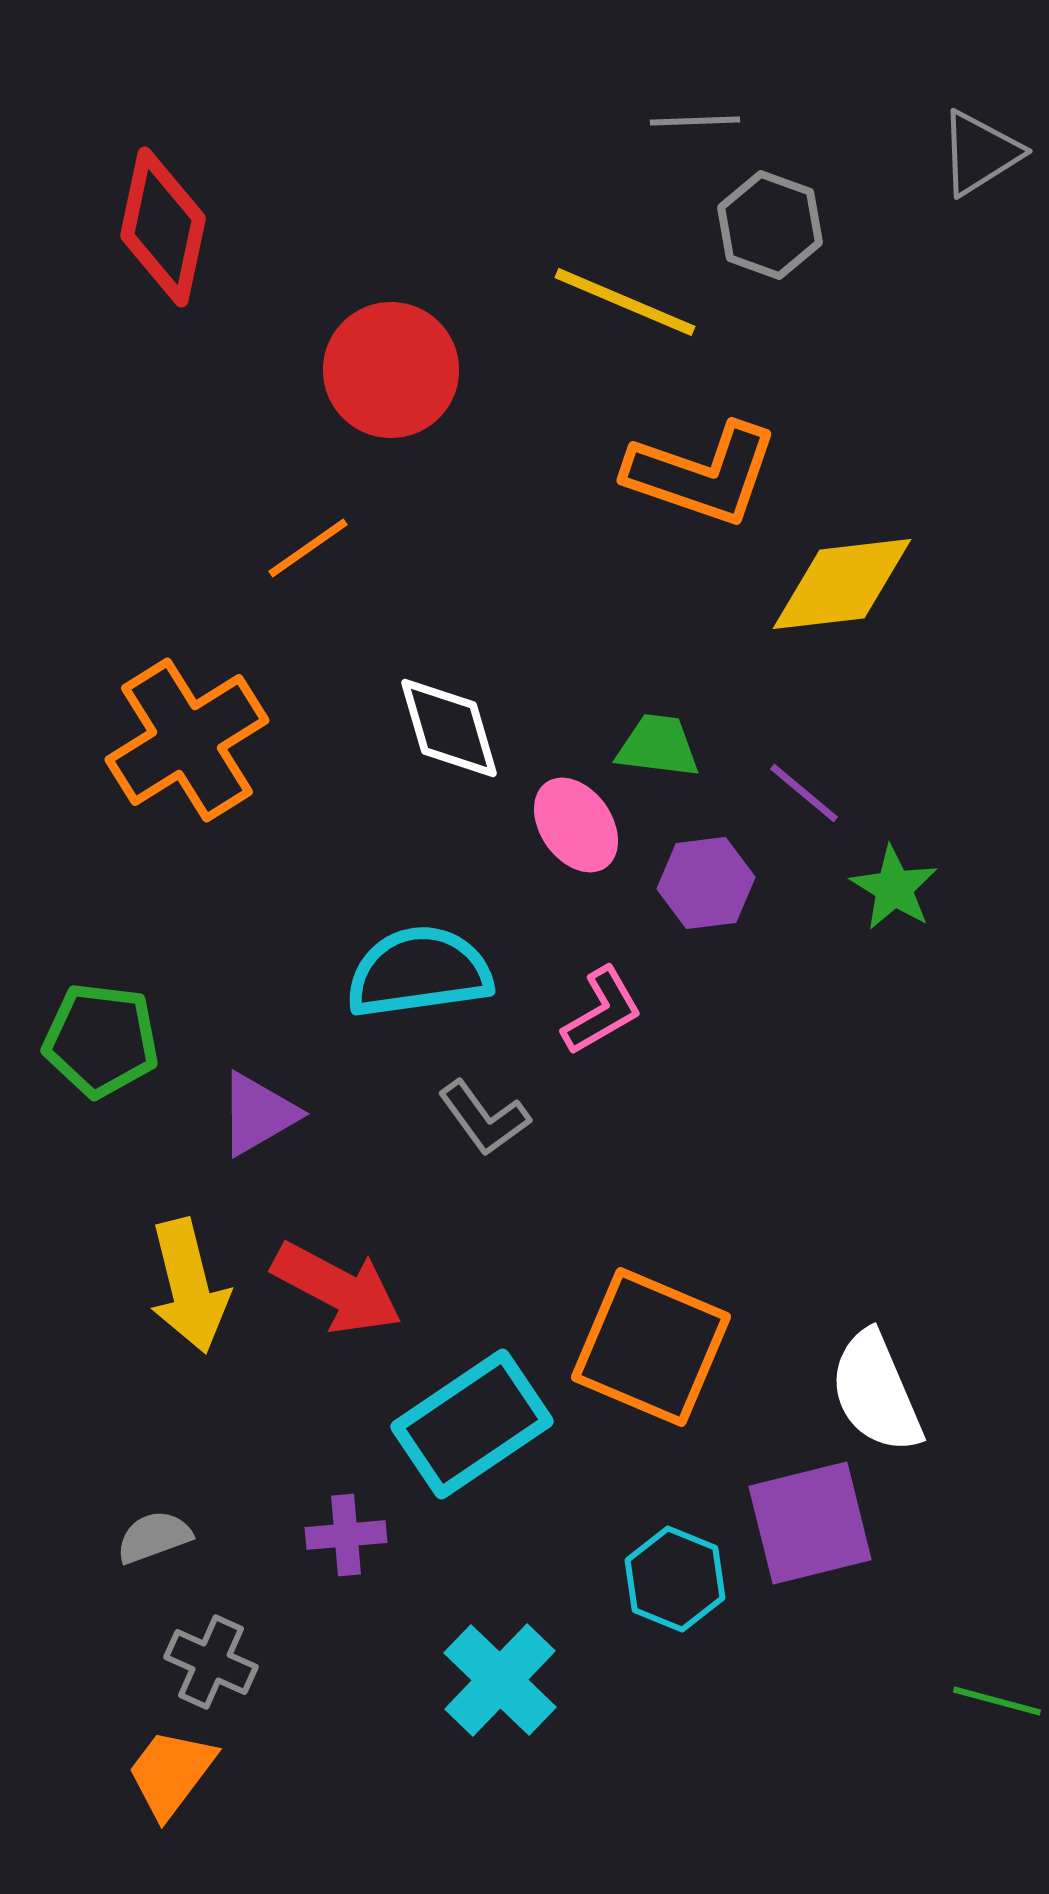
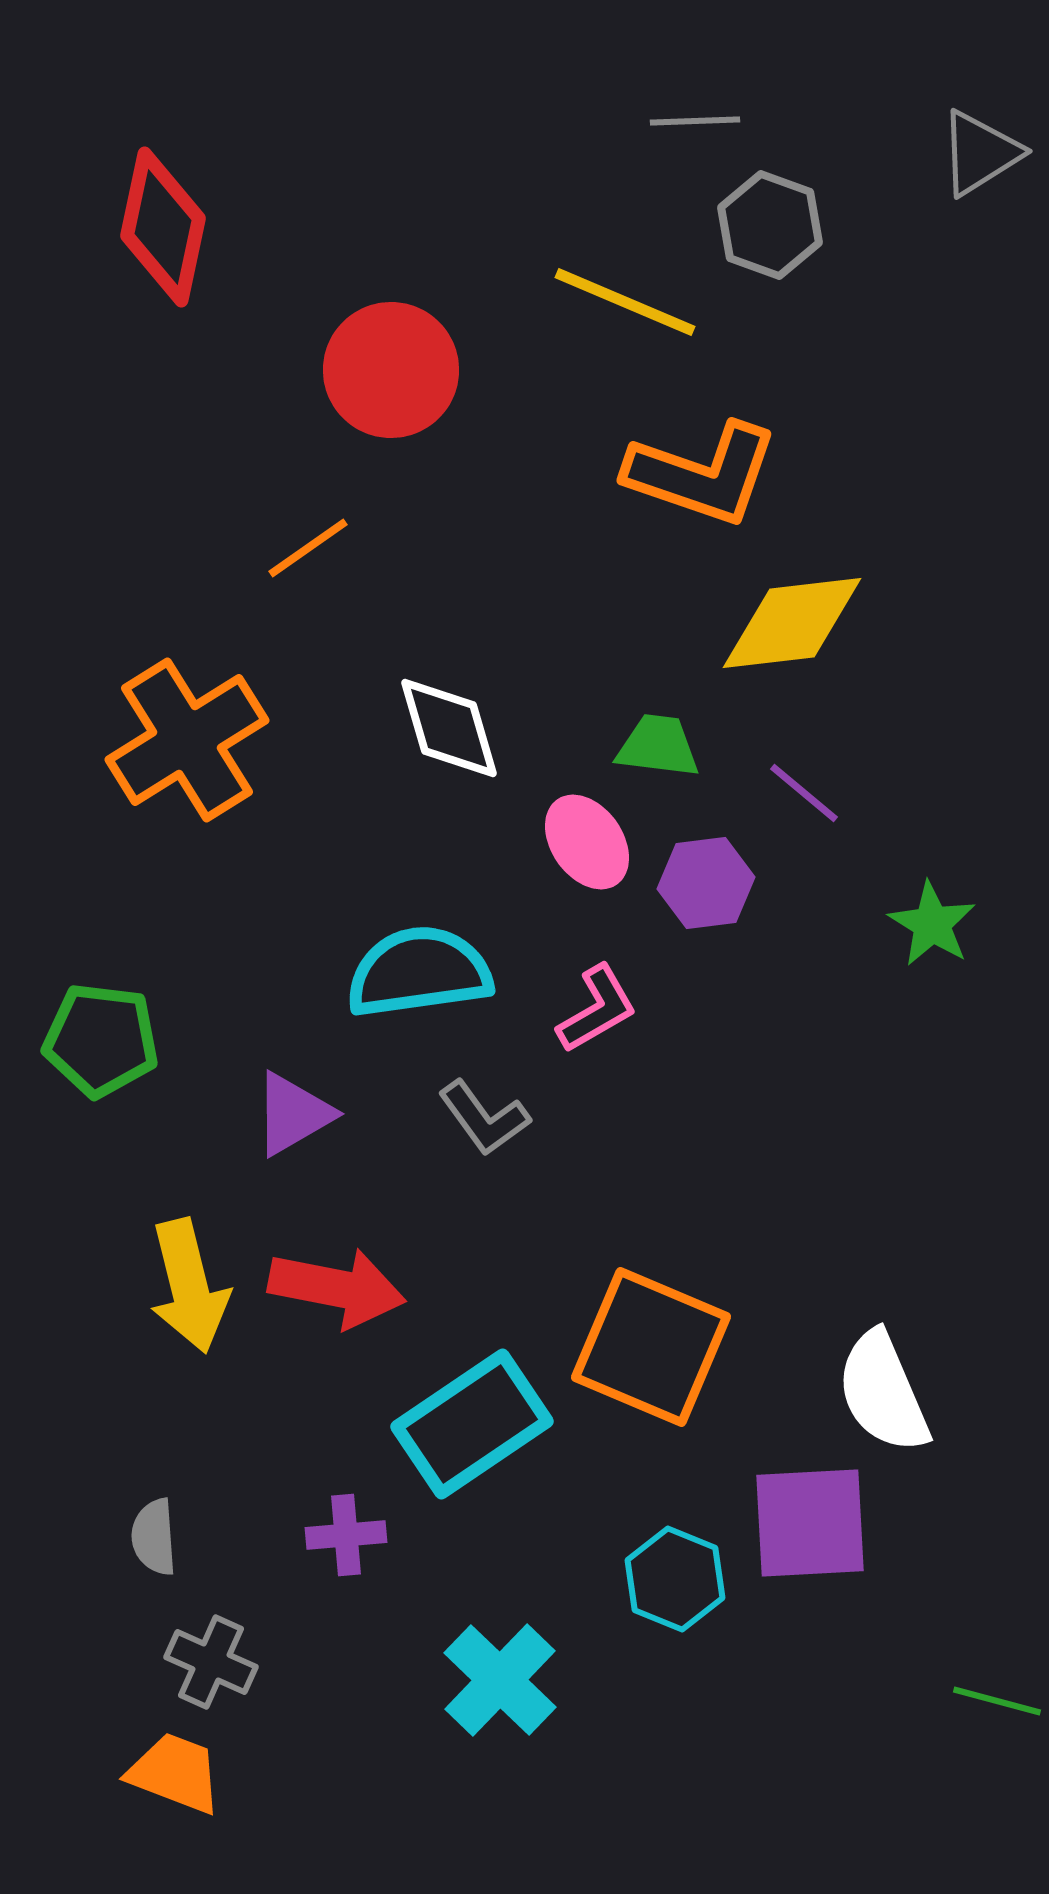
yellow diamond: moved 50 px left, 39 px down
pink ellipse: moved 11 px right, 17 px down
green star: moved 38 px right, 36 px down
pink L-shape: moved 5 px left, 2 px up
purple triangle: moved 35 px right
red arrow: rotated 17 degrees counterclockwise
white semicircle: moved 7 px right
purple square: rotated 11 degrees clockwise
gray semicircle: rotated 74 degrees counterclockwise
orange trapezoid: moved 4 px right; rotated 74 degrees clockwise
